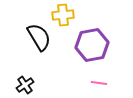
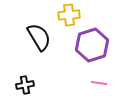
yellow cross: moved 6 px right
purple hexagon: rotated 8 degrees counterclockwise
black cross: rotated 24 degrees clockwise
